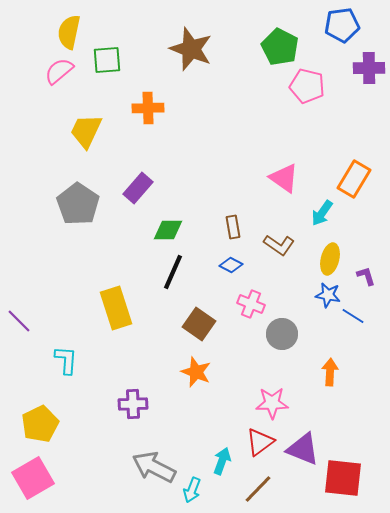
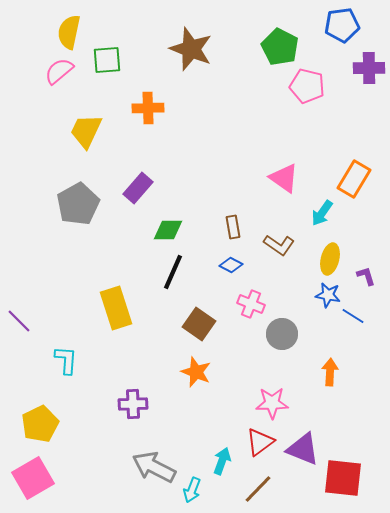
gray pentagon at (78, 204): rotated 9 degrees clockwise
